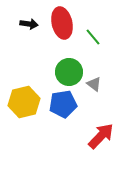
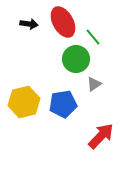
red ellipse: moved 1 px right, 1 px up; rotated 16 degrees counterclockwise
green circle: moved 7 px right, 13 px up
gray triangle: rotated 49 degrees clockwise
